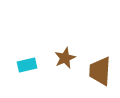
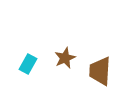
cyan rectangle: moved 1 px right, 1 px up; rotated 48 degrees counterclockwise
